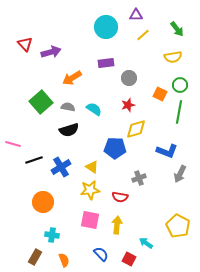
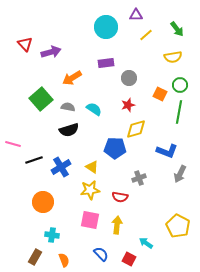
yellow line: moved 3 px right
green square: moved 3 px up
